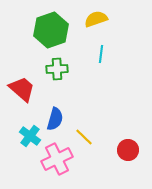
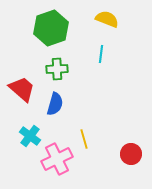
yellow semicircle: moved 11 px right; rotated 40 degrees clockwise
green hexagon: moved 2 px up
blue semicircle: moved 15 px up
yellow line: moved 2 px down; rotated 30 degrees clockwise
red circle: moved 3 px right, 4 px down
